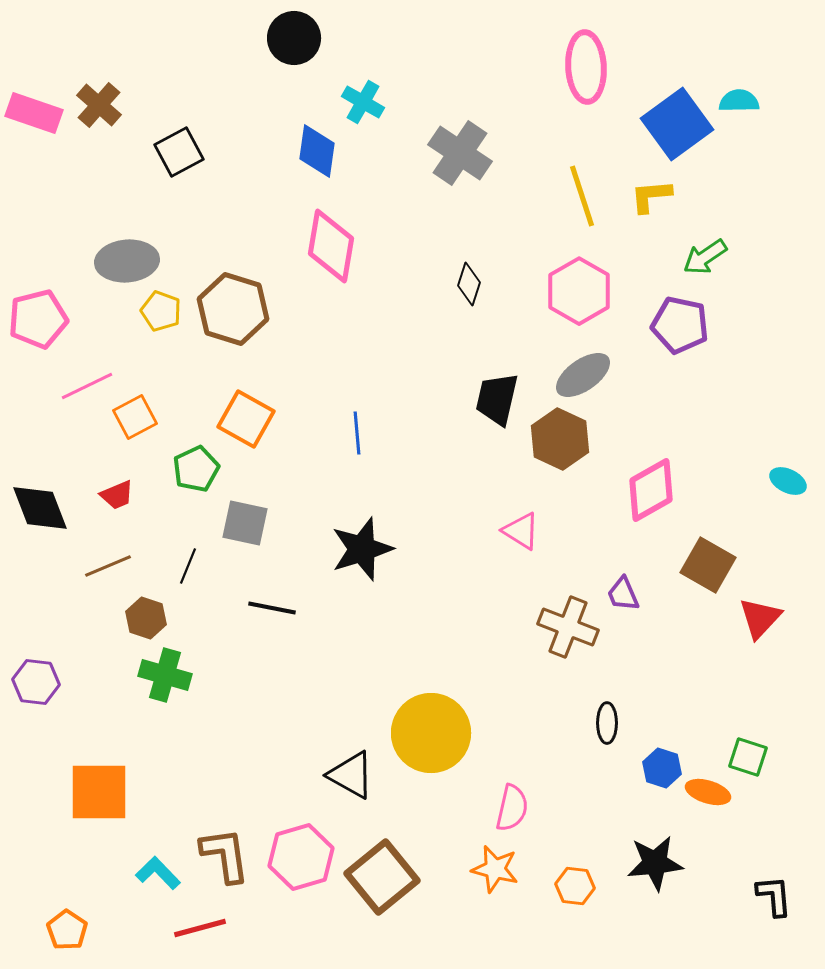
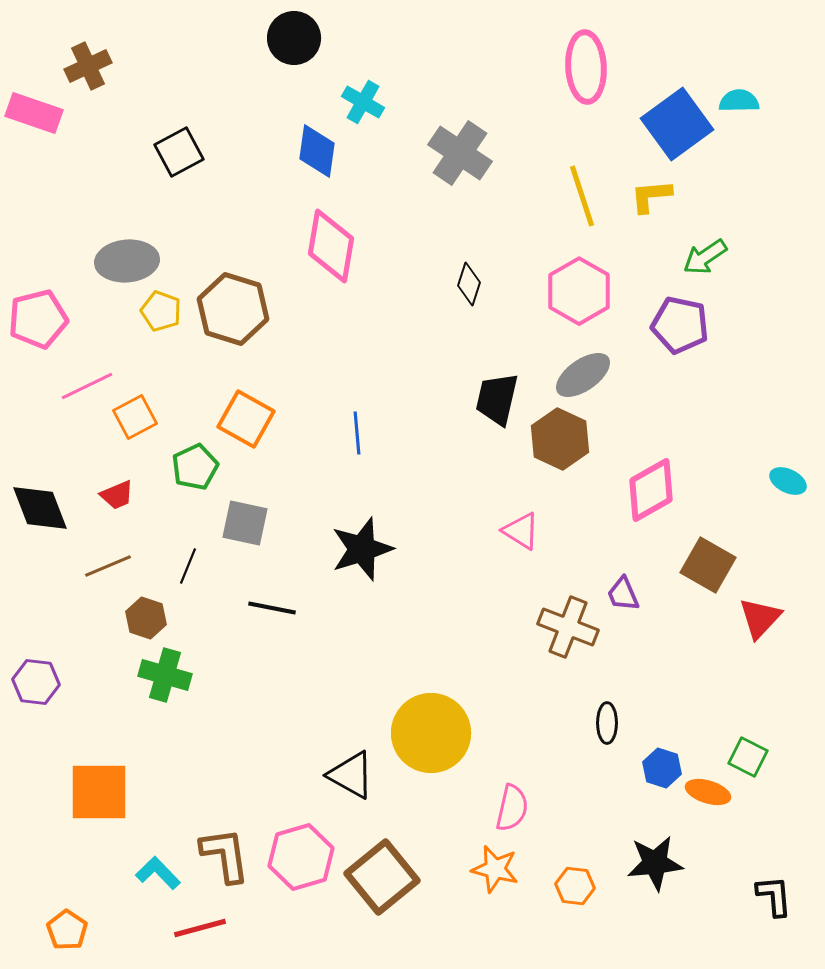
brown cross at (99, 105): moved 11 px left, 39 px up; rotated 24 degrees clockwise
green pentagon at (196, 469): moved 1 px left, 2 px up
green square at (748, 757): rotated 9 degrees clockwise
